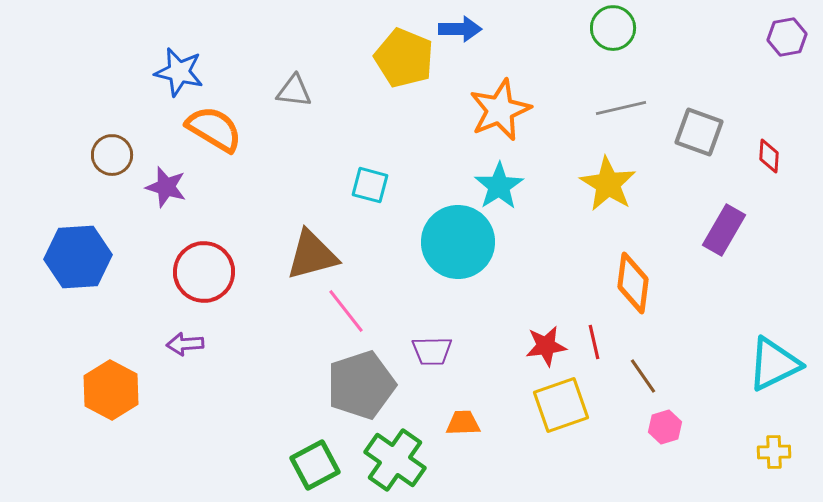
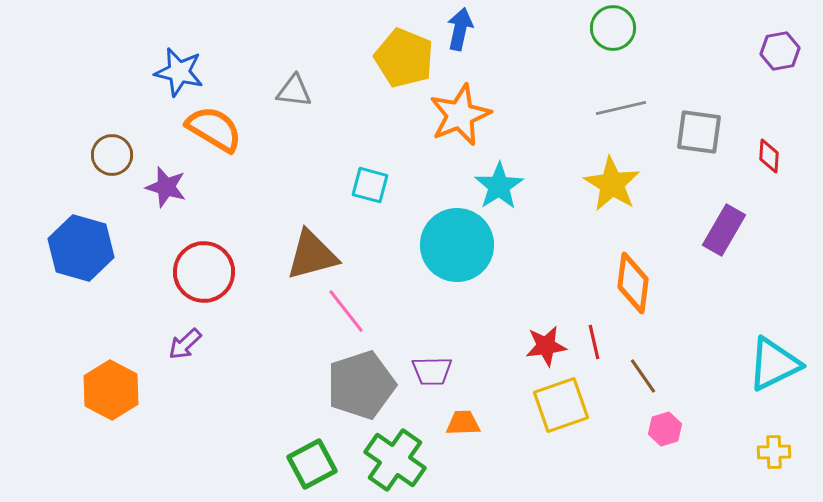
blue arrow: rotated 78 degrees counterclockwise
purple hexagon: moved 7 px left, 14 px down
orange star: moved 40 px left, 5 px down
gray square: rotated 12 degrees counterclockwise
yellow star: moved 4 px right
cyan circle: moved 1 px left, 3 px down
blue hexagon: moved 3 px right, 9 px up; rotated 20 degrees clockwise
purple arrow: rotated 39 degrees counterclockwise
purple trapezoid: moved 20 px down
pink hexagon: moved 2 px down
green square: moved 3 px left, 1 px up
